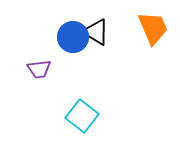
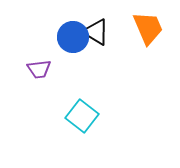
orange trapezoid: moved 5 px left
